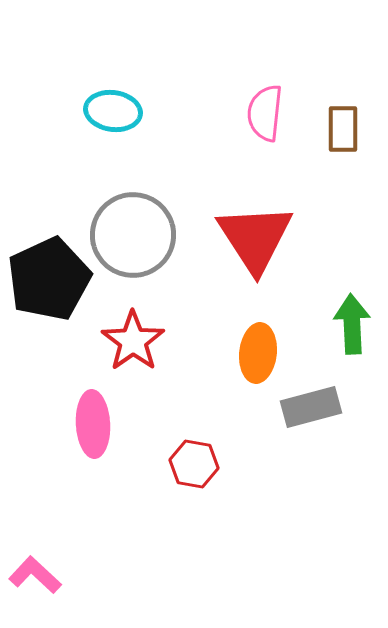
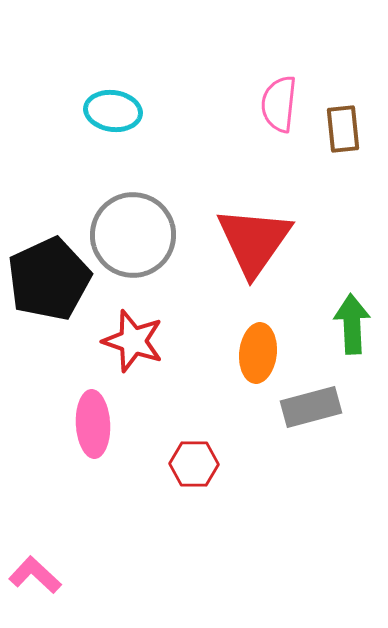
pink semicircle: moved 14 px right, 9 px up
brown rectangle: rotated 6 degrees counterclockwise
red triangle: moved 1 px left, 3 px down; rotated 8 degrees clockwise
red star: rotated 18 degrees counterclockwise
red hexagon: rotated 9 degrees counterclockwise
